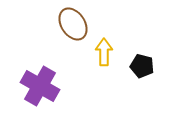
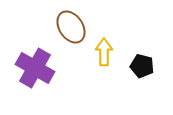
brown ellipse: moved 2 px left, 3 px down
purple cross: moved 5 px left, 18 px up
